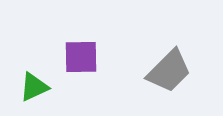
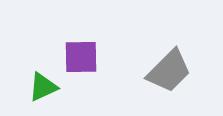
green triangle: moved 9 px right
